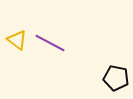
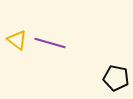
purple line: rotated 12 degrees counterclockwise
